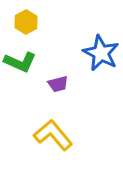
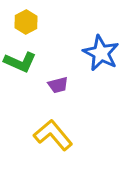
purple trapezoid: moved 1 px down
